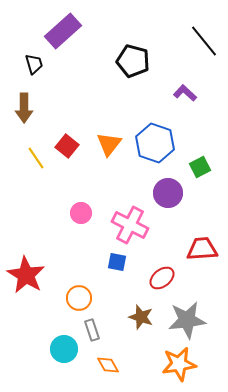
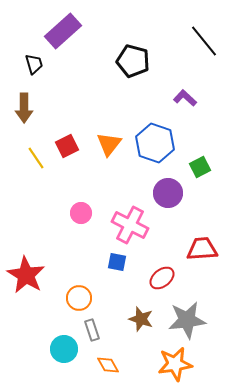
purple L-shape: moved 5 px down
red square: rotated 25 degrees clockwise
brown star: moved 2 px down
orange star: moved 4 px left
